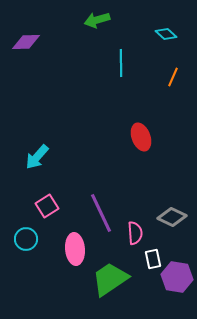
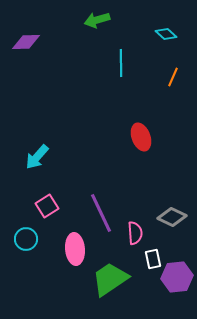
purple hexagon: rotated 16 degrees counterclockwise
